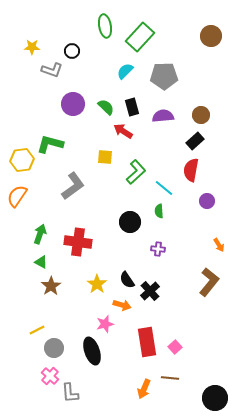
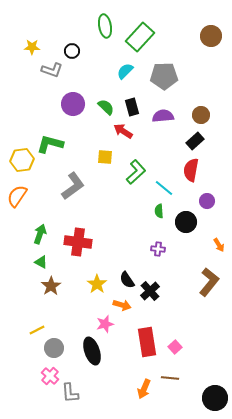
black circle at (130, 222): moved 56 px right
